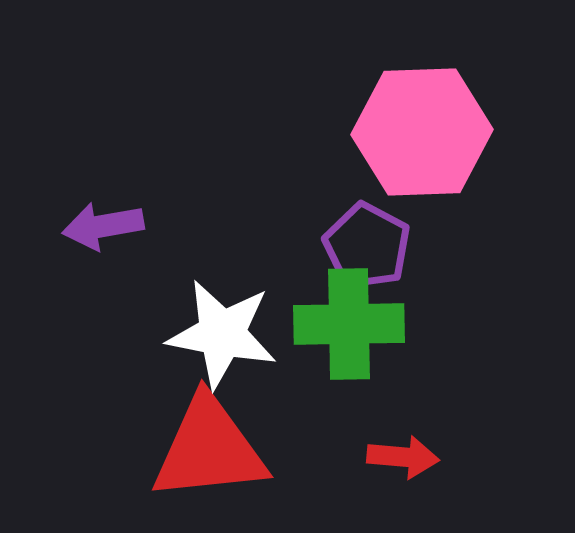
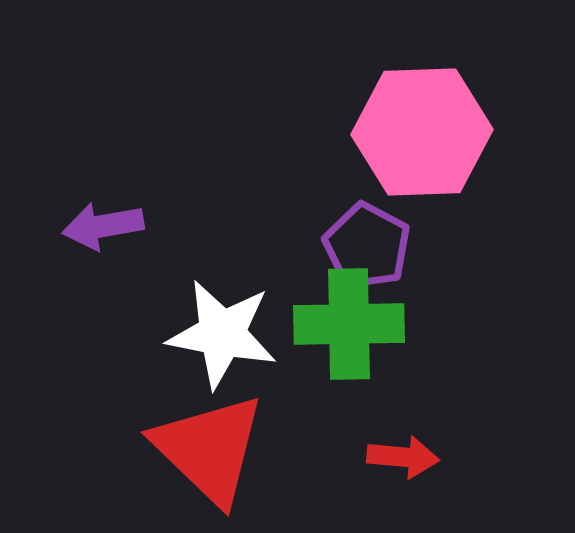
red triangle: rotated 50 degrees clockwise
